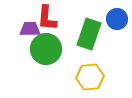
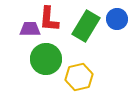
red L-shape: moved 2 px right, 1 px down
green rectangle: moved 3 px left, 8 px up; rotated 12 degrees clockwise
green circle: moved 10 px down
yellow hexagon: moved 11 px left; rotated 8 degrees counterclockwise
